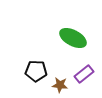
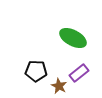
purple rectangle: moved 5 px left, 1 px up
brown star: moved 1 px left, 1 px down; rotated 21 degrees clockwise
